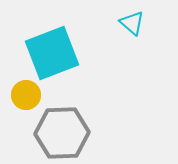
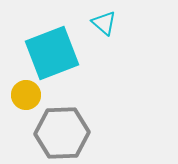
cyan triangle: moved 28 px left
